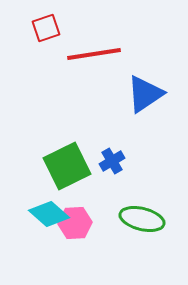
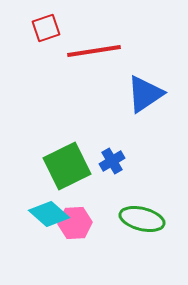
red line: moved 3 px up
